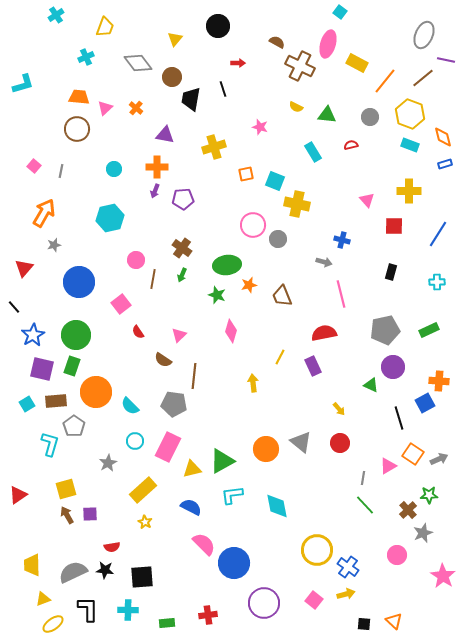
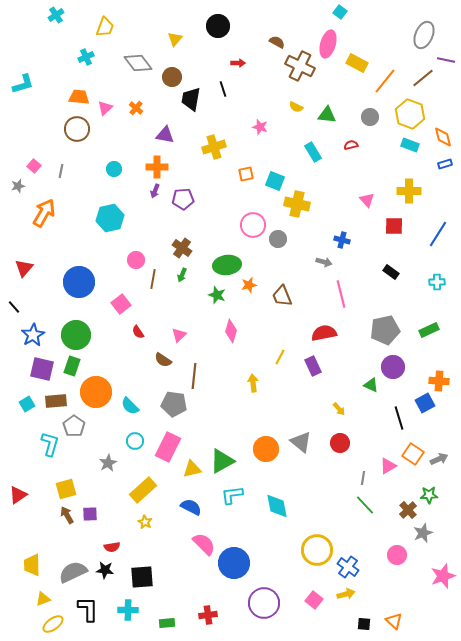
gray star at (54, 245): moved 36 px left, 59 px up
black rectangle at (391, 272): rotated 70 degrees counterclockwise
pink star at (443, 576): rotated 20 degrees clockwise
